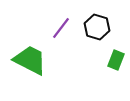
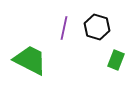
purple line: moved 3 px right; rotated 25 degrees counterclockwise
